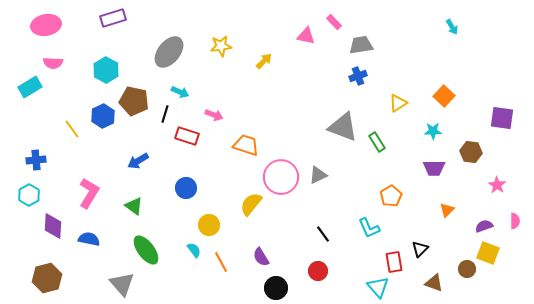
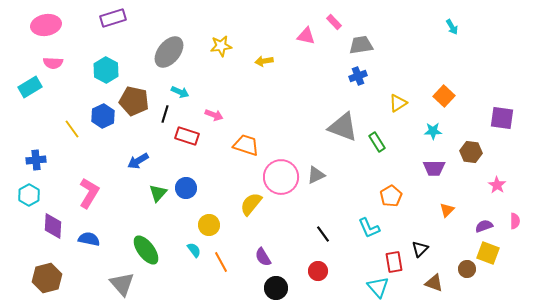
yellow arrow at (264, 61): rotated 144 degrees counterclockwise
gray triangle at (318, 175): moved 2 px left
green triangle at (134, 206): moved 24 px right, 13 px up; rotated 36 degrees clockwise
purple semicircle at (261, 257): moved 2 px right
